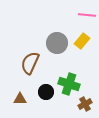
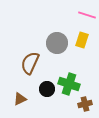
pink line: rotated 12 degrees clockwise
yellow rectangle: moved 1 px up; rotated 21 degrees counterclockwise
black circle: moved 1 px right, 3 px up
brown triangle: rotated 24 degrees counterclockwise
brown cross: rotated 16 degrees clockwise
